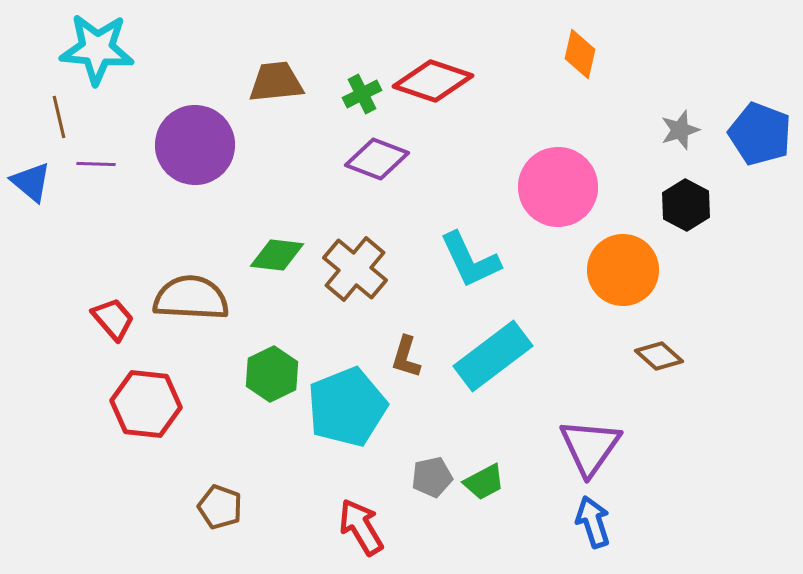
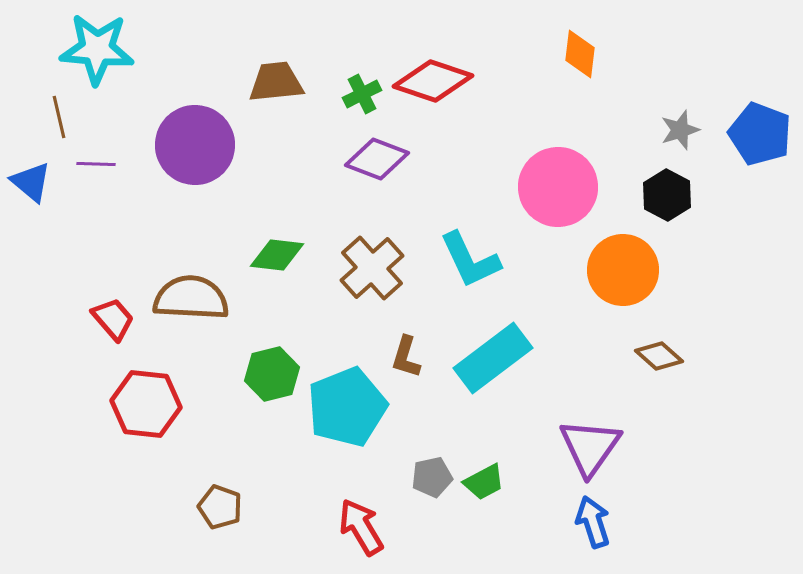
orange diamond: rotated 6 degrees counterclockwise
black hexagon: moved 19 px left, 10 px up
brown cross: moved 17 px right, 1 px up; rotated 8 degrees clockwise
cyan rectangle: moved 2 px down
green hexagon: rotated 12 degrees clockwise
